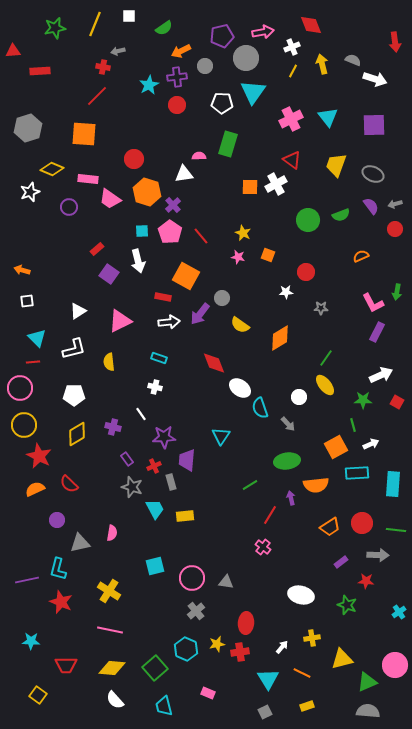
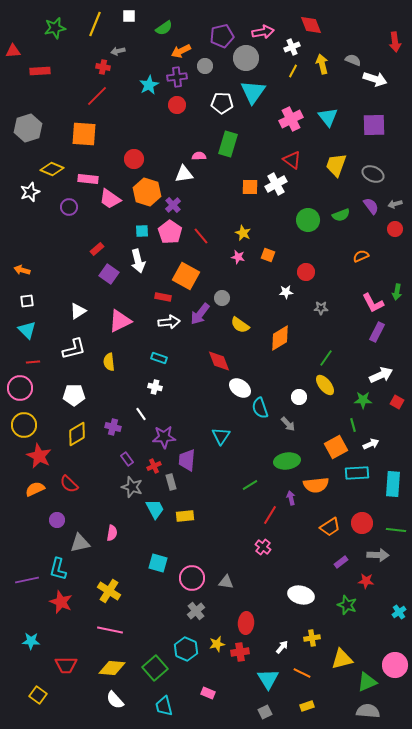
cyan triangle at (37, 338): moved 10 px left, 8 px up
red diamond at (214, 363): moved 5 px right, 2 px up
cyan square at (155, 566): moved 3 px right, 3 px up; rotated 30 degrees clockwise
